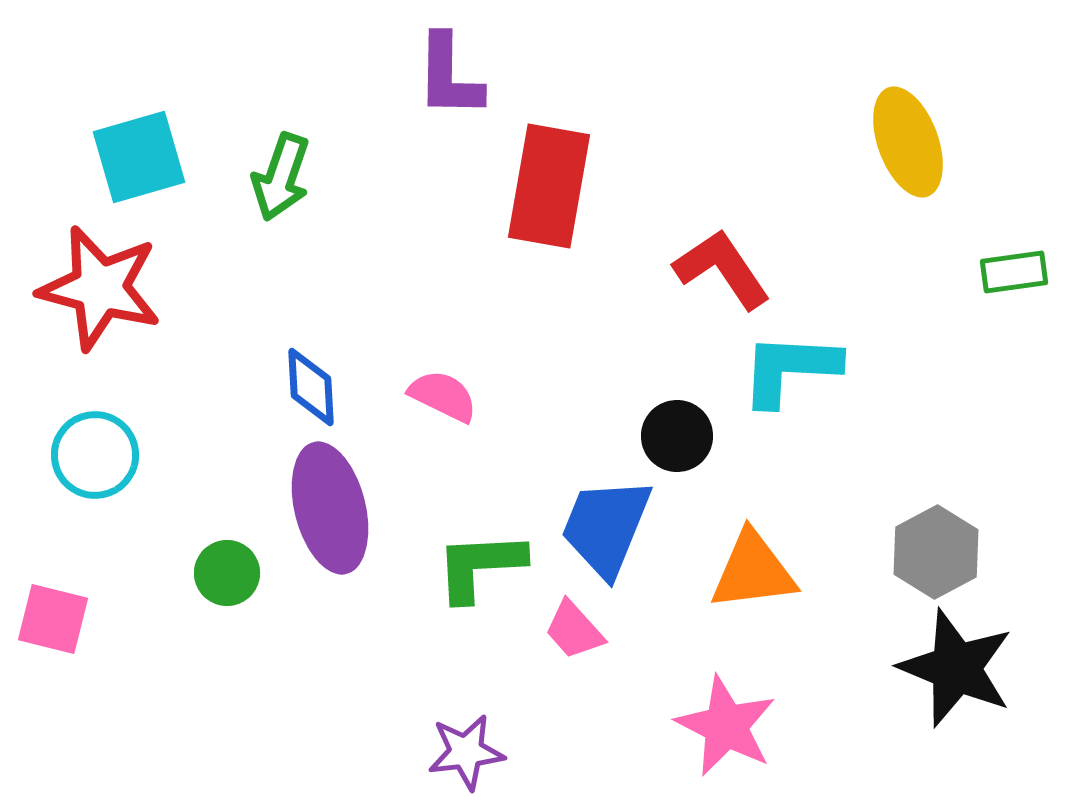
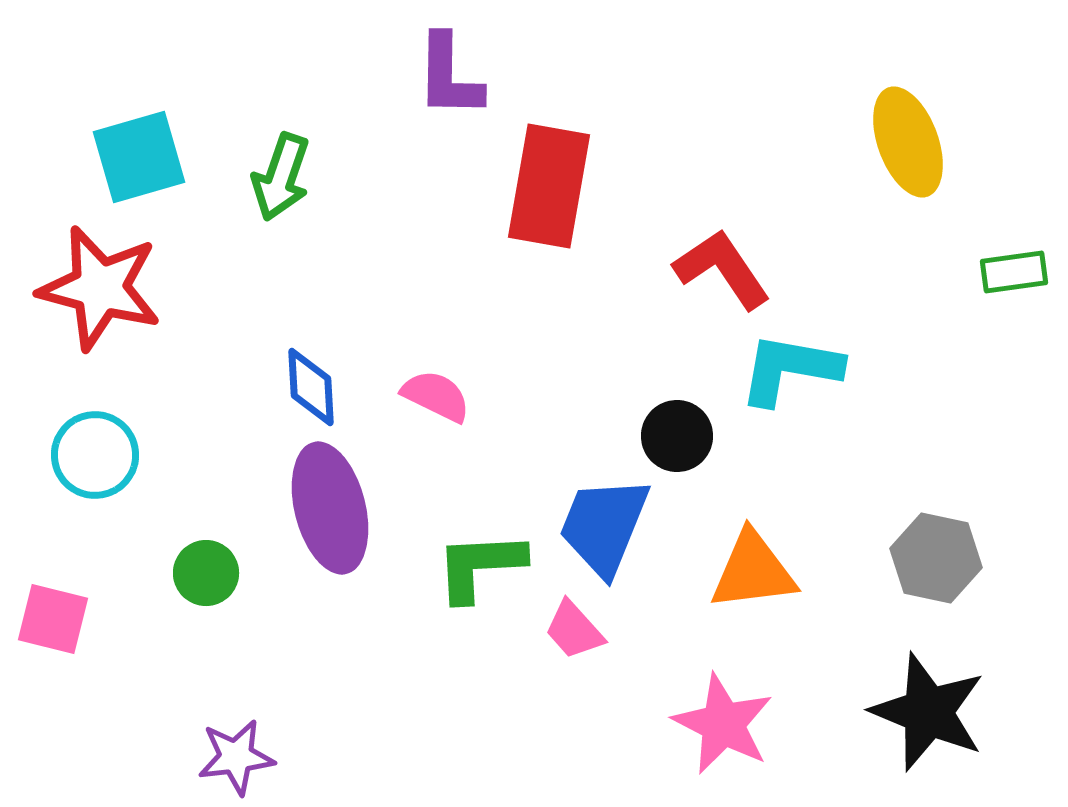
cyan L-shape: rotated 7 degrees clockwise
pink semicircle: moved 7 px left
blue trapezoid: moved 2 px left, 1 px up
gray hexagon: moved 6 px down; rotated 20 degrees counterclockwise
green circle: moved 21 px left
black star: moved 28 px left, 44 px down
pink star: moved 3 px left, 2 px up
purple star: moved 230 px left, 5 px down
